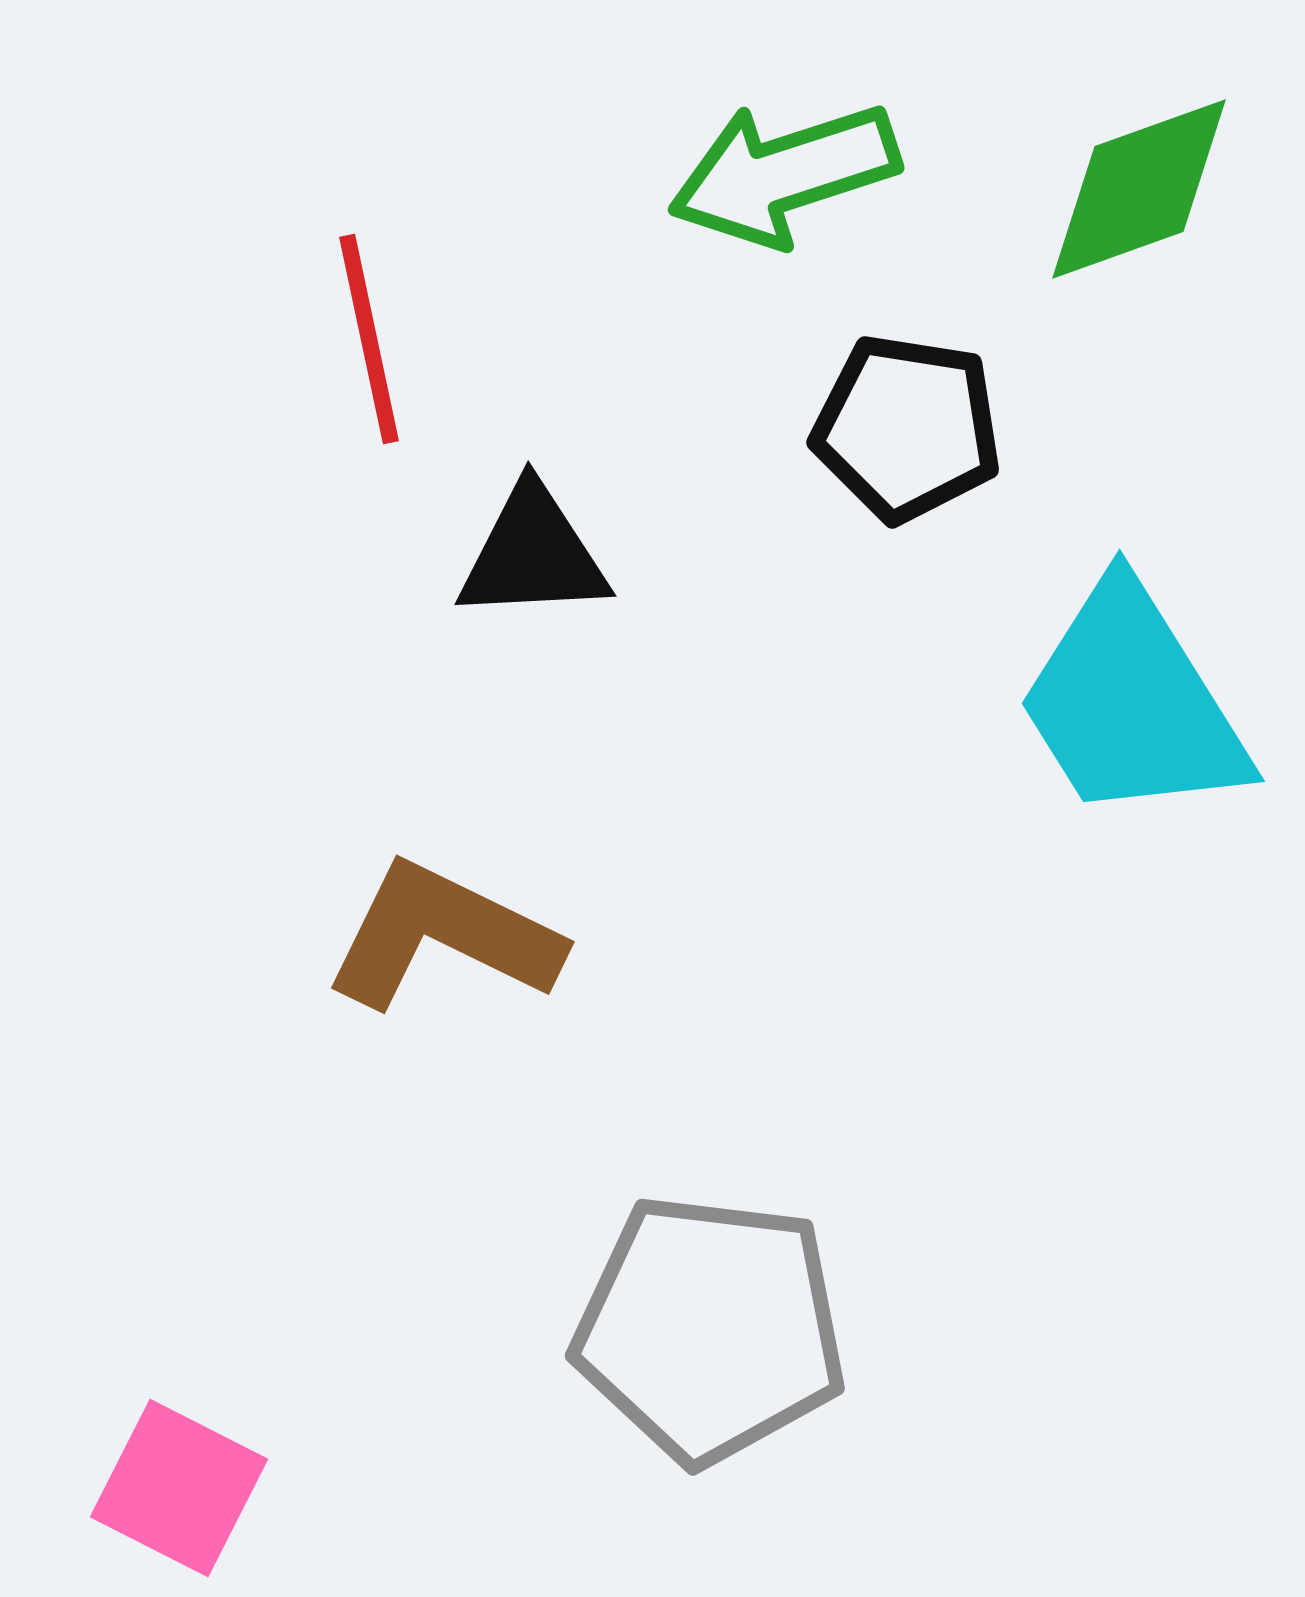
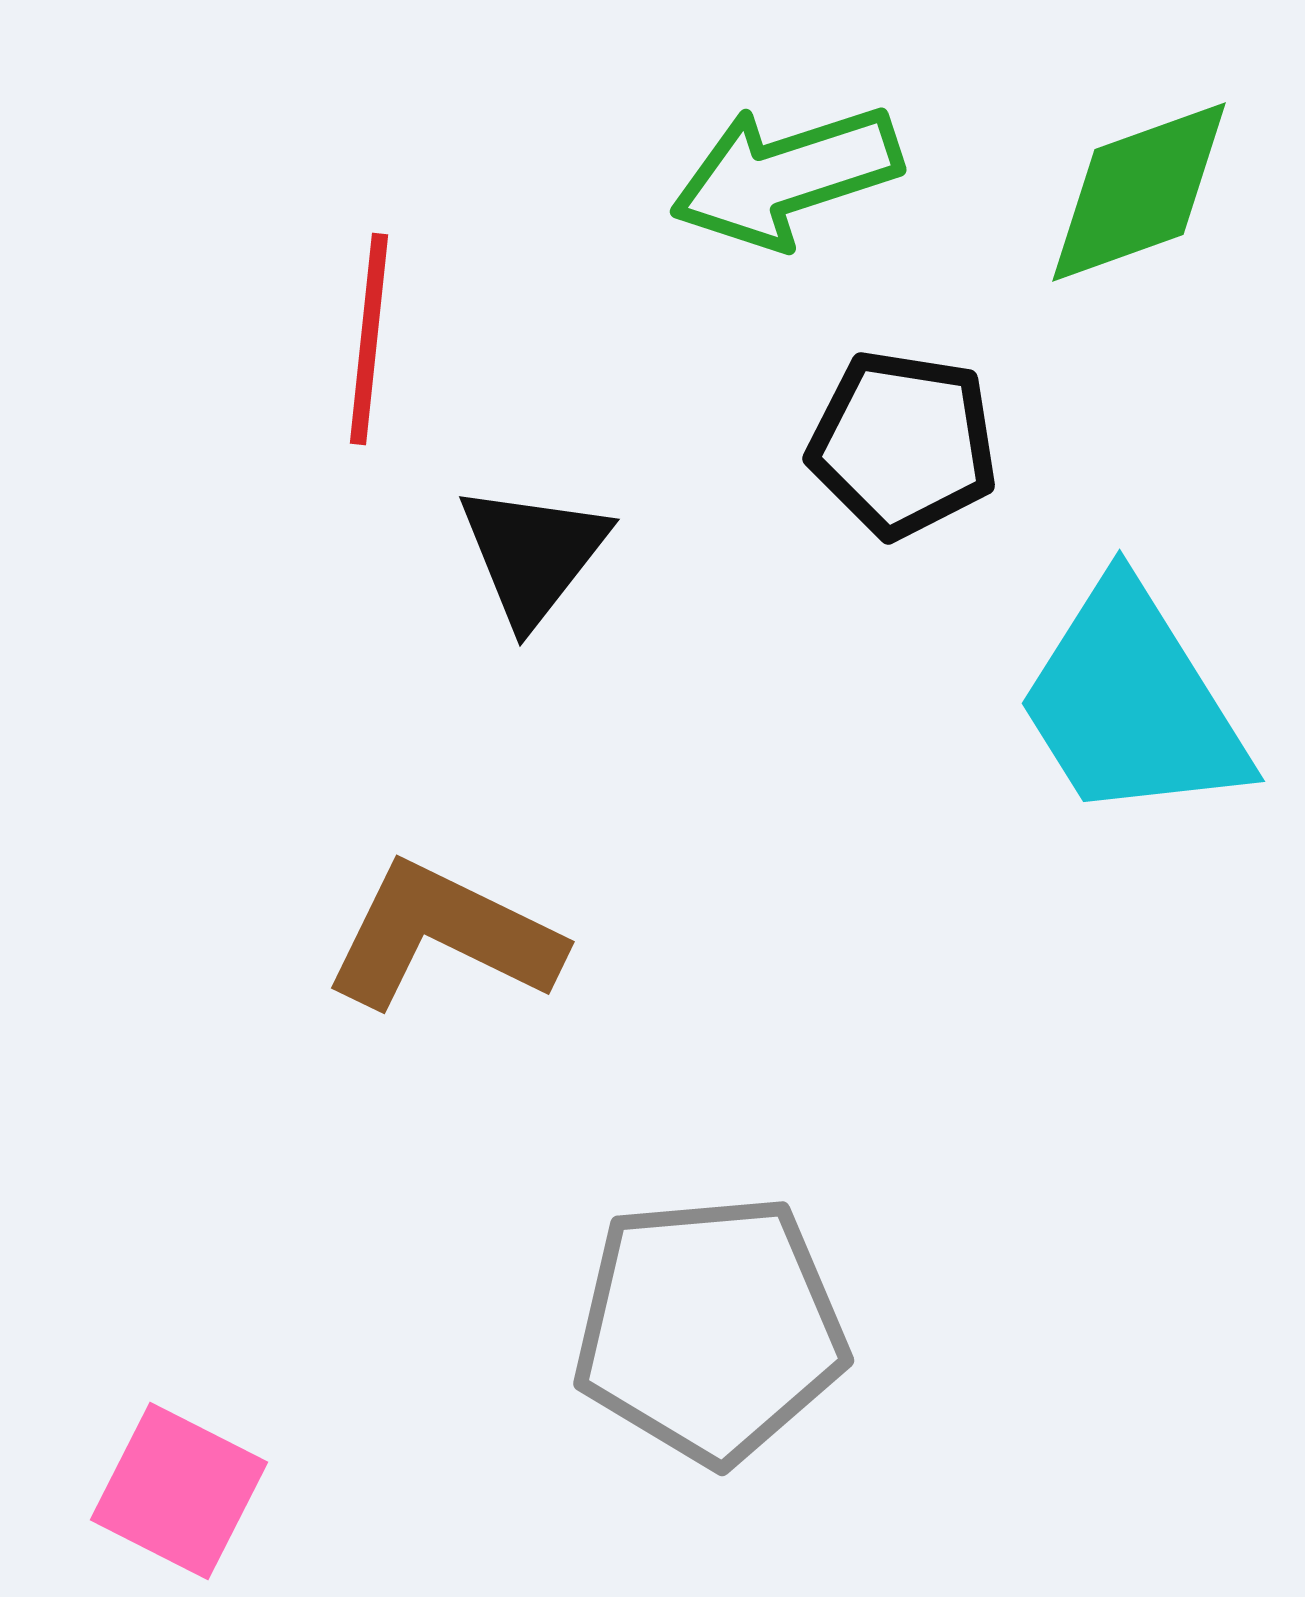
green arrow: moved 2 px right, 2 px down
green diamond: moved 3 px down
red line: rotated 18 degrees clockwise
black pentagon: moved 4 px left, 16 px down
black triangle: rotated 49 degrees counterclockwise
gray pentagon: rotated 12 degrees counterclockwise
pink square: moved 3 px down
